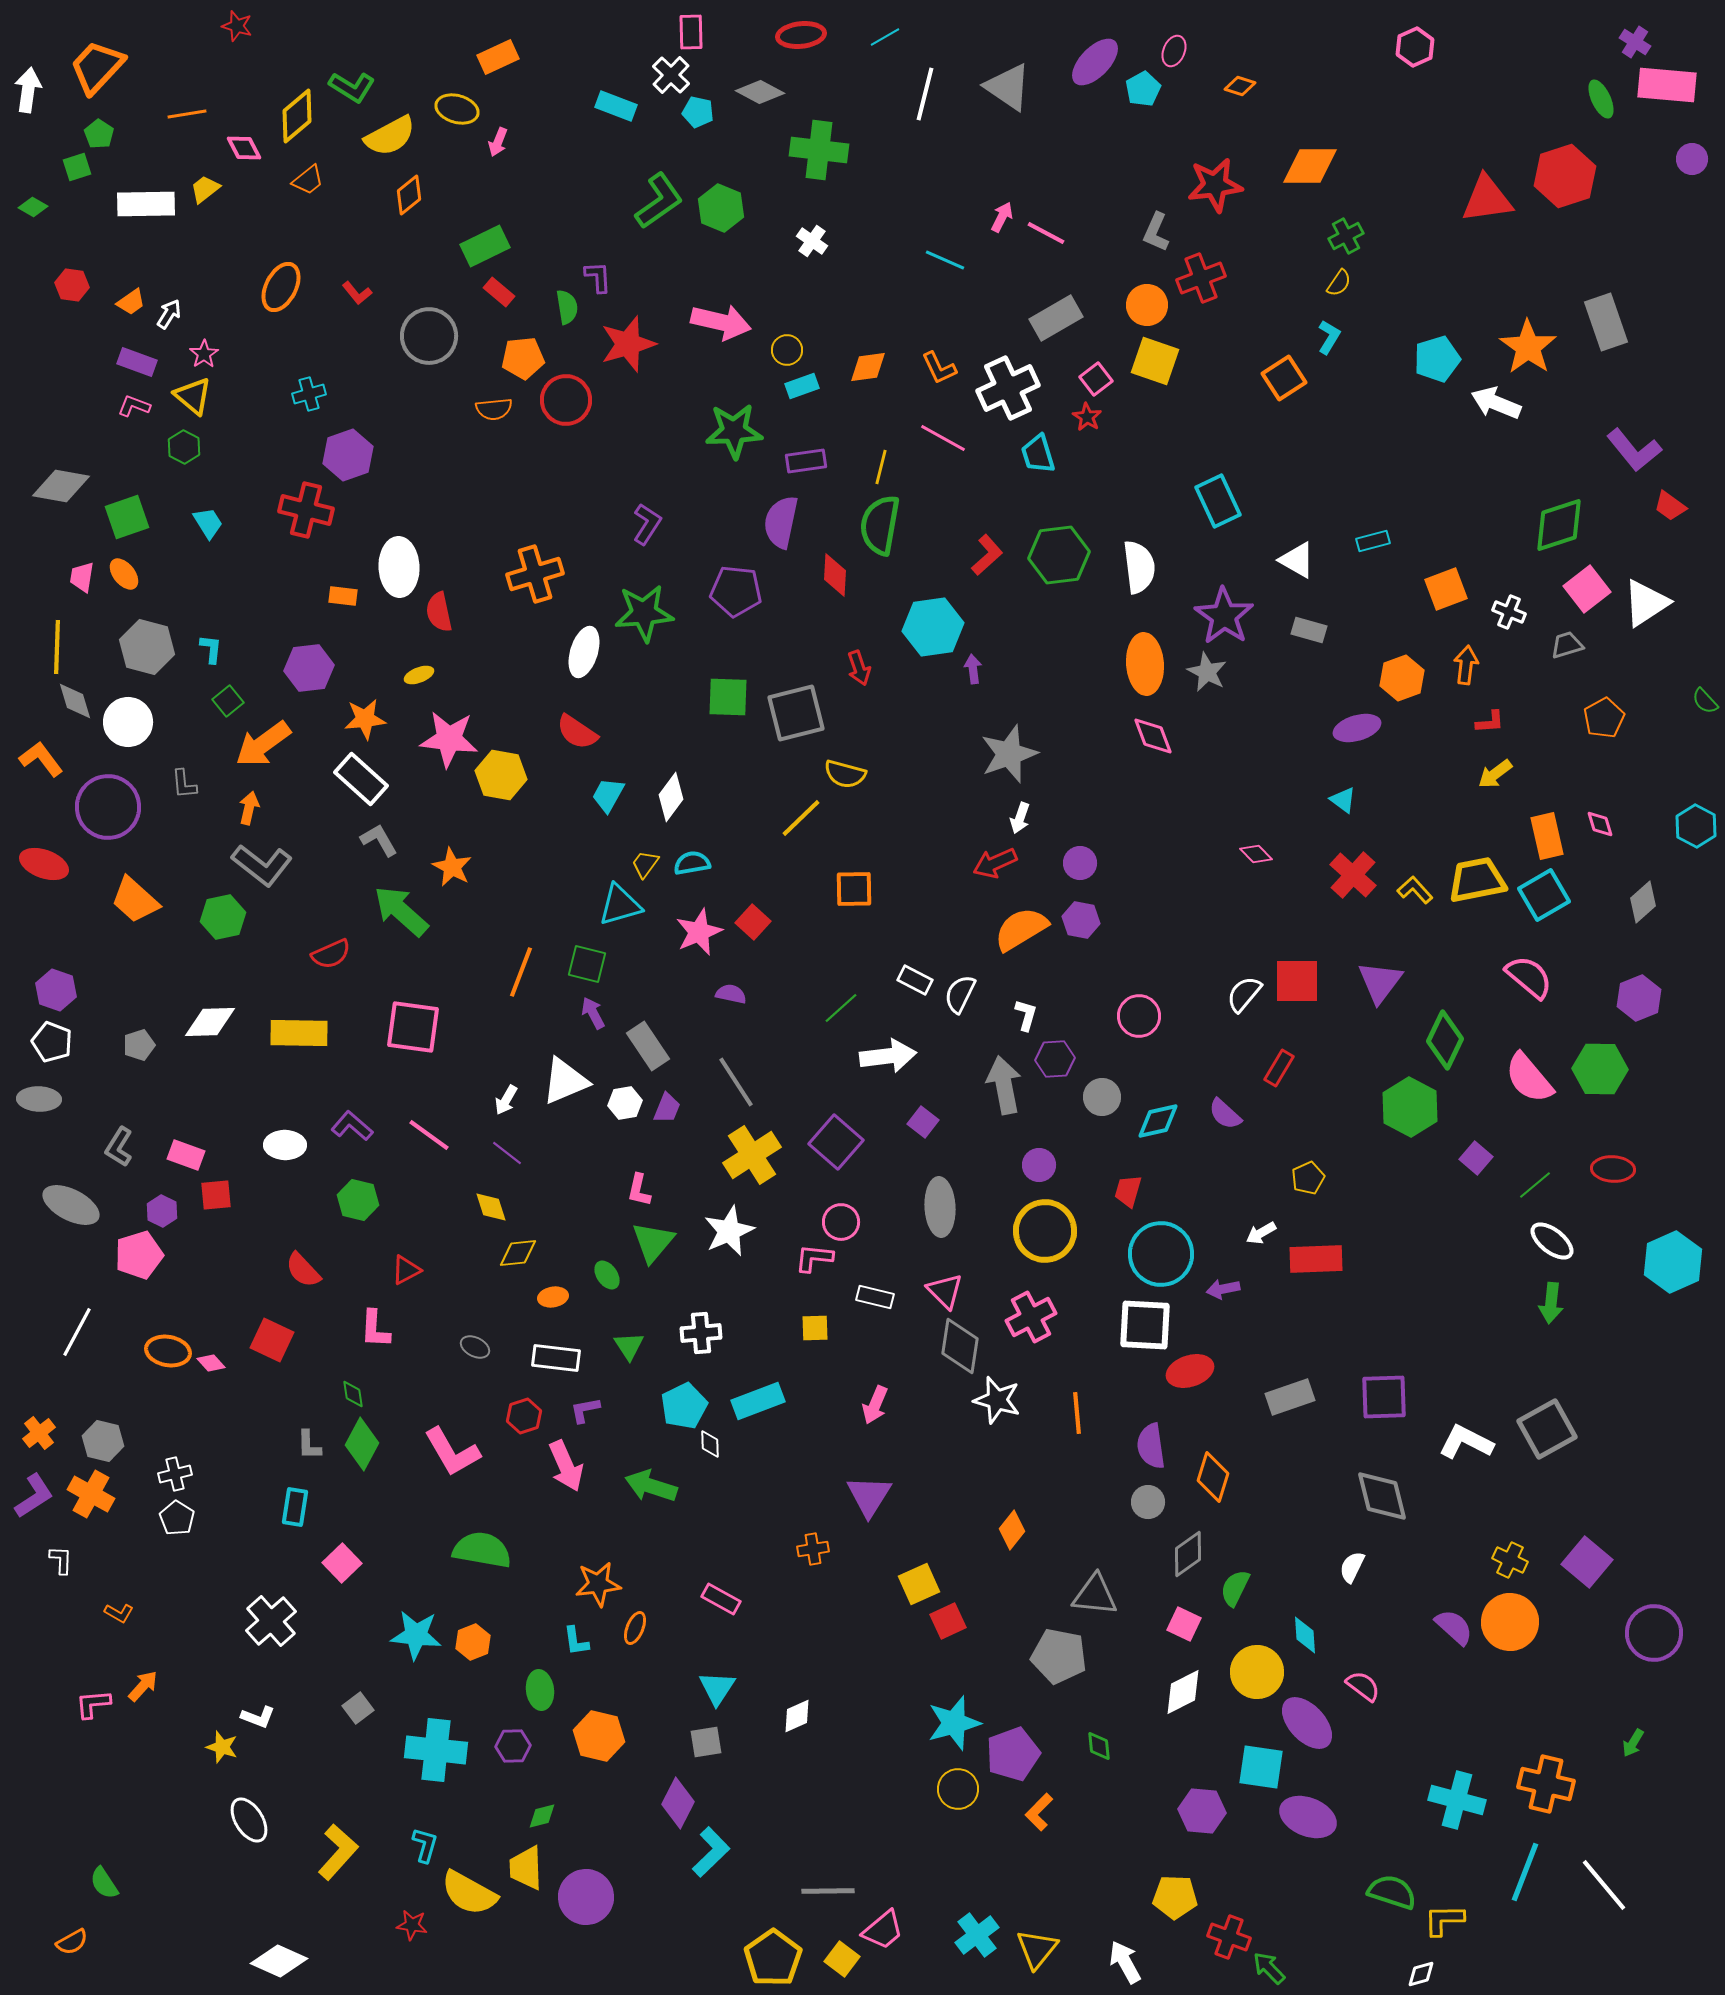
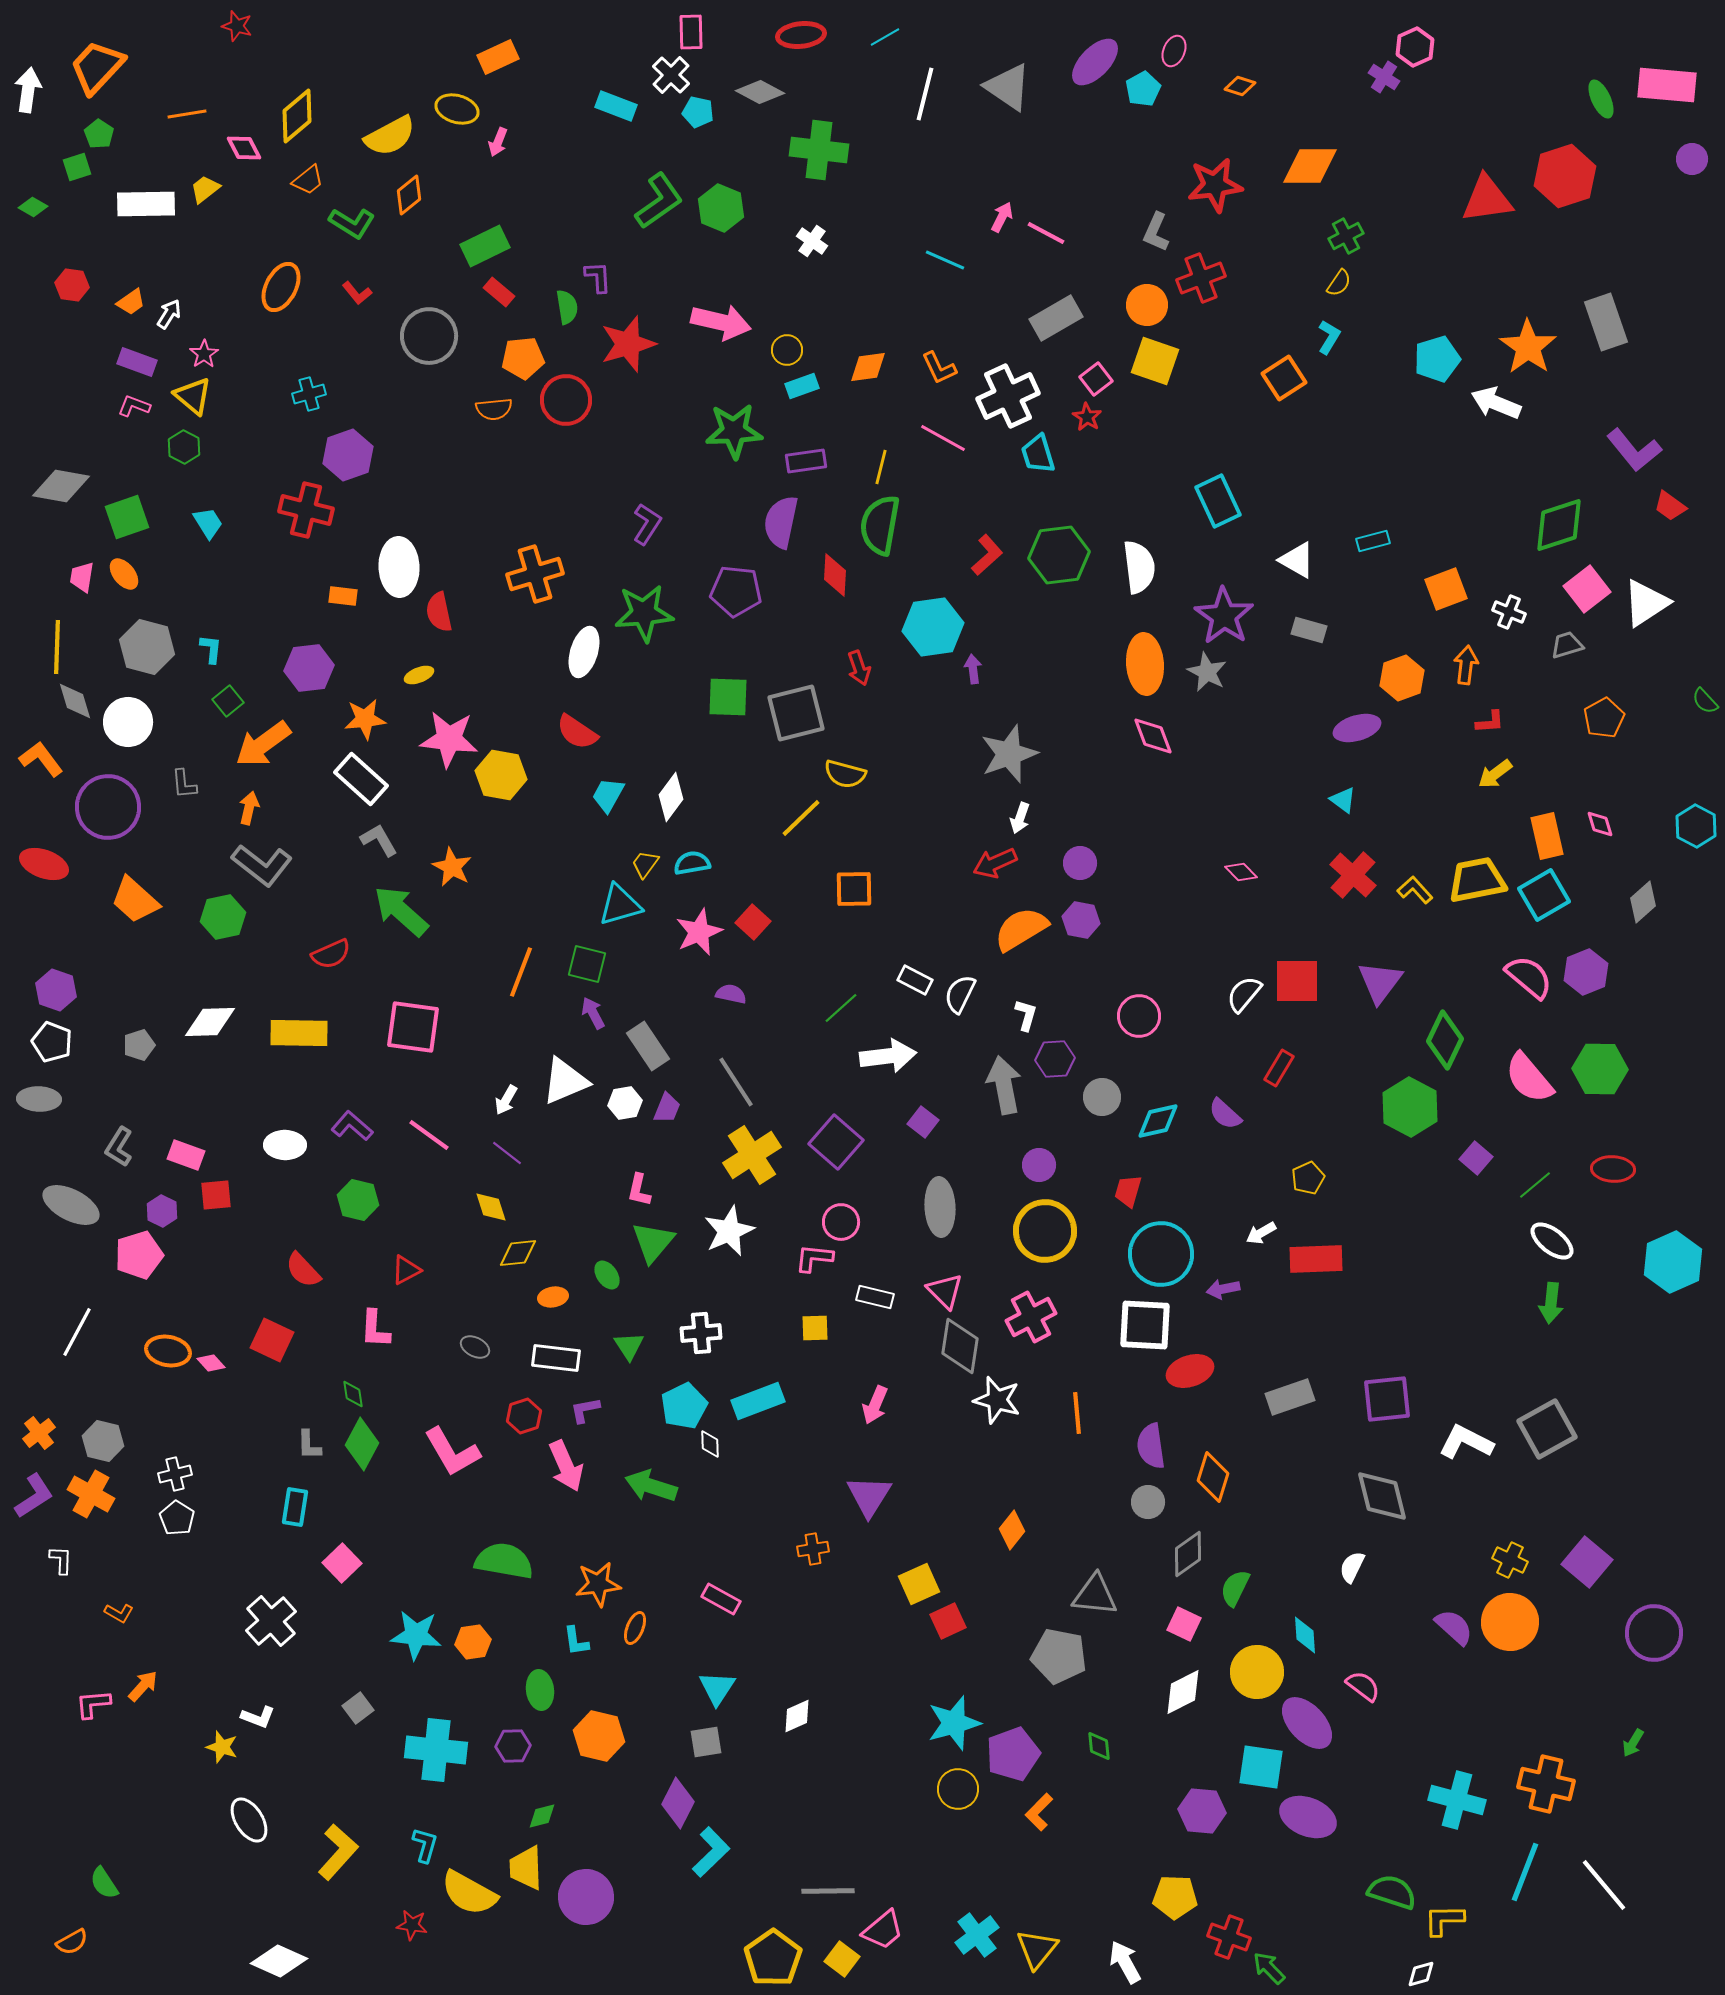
purple cross at (1635, 42): moved 251 px left, 35 px down
green L-shape at (352, 87): moved 136 px down
white cross at (1008, 388): moved 8 px down
pink diamond at (1256, 854): moved 15 px left, 18 px down
purple hexagon at (1639, 998): moved 53 px left, 26 px up
purple square at (1384, 1397): moved 3 px right, 2 px down; rotated 4 degrees counterclockwise
green semicircle at (482, 1550): moved 22 px right, 11 px down
orange hexagon at (473, 1642): rotated 12 degrees clockwise
